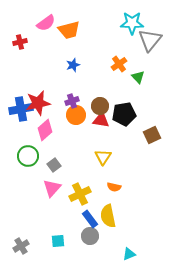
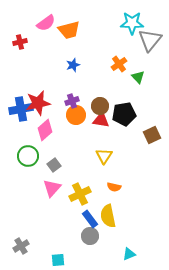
yellow triangle: moved 1 px right, 1 px up
cyan square: moved 19 px down
